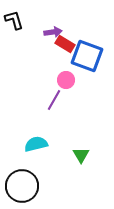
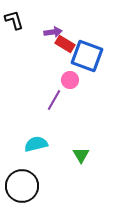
pink circle: moved 4 px right
